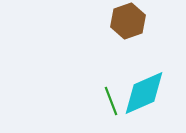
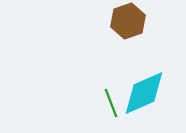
green line: moved 2 px down
